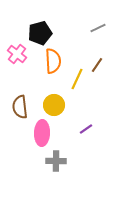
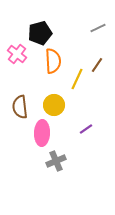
gray cross: rotated 24 degrees counterclockwise
